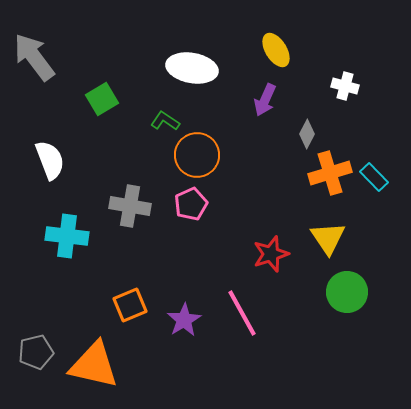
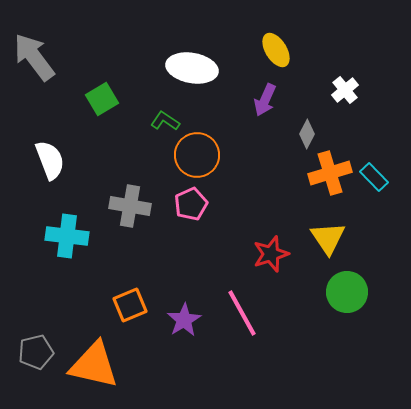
white cross: moved 4 px down; rotated 36 degrees clockwise
